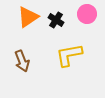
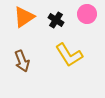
orange triangle: moved 4 px left
yellow L-shape: rotated 112 degrees counterclockwise
